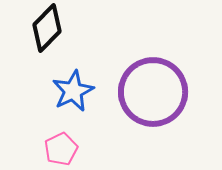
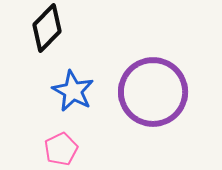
blue star: rotated 18 degrees counterclockwise
